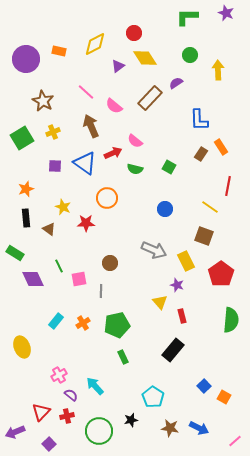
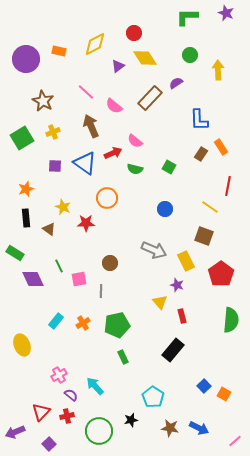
yellow ellipse at (22, 347): moved 2 px up
orange square at (224, 397): moved 3 px up
